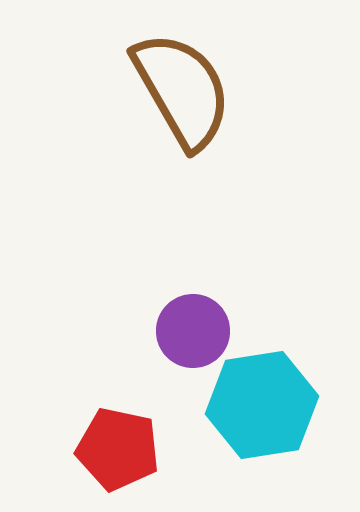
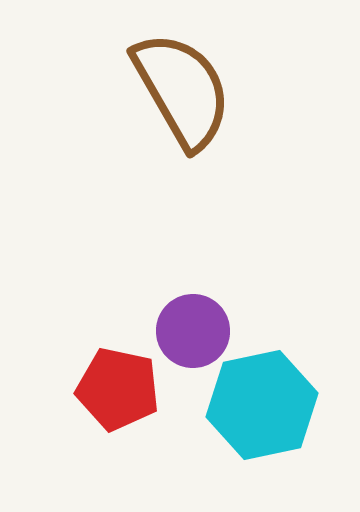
cyan hexagon: rotated 3 degrees counterclockwise
red pentagon: moved 60 px up
